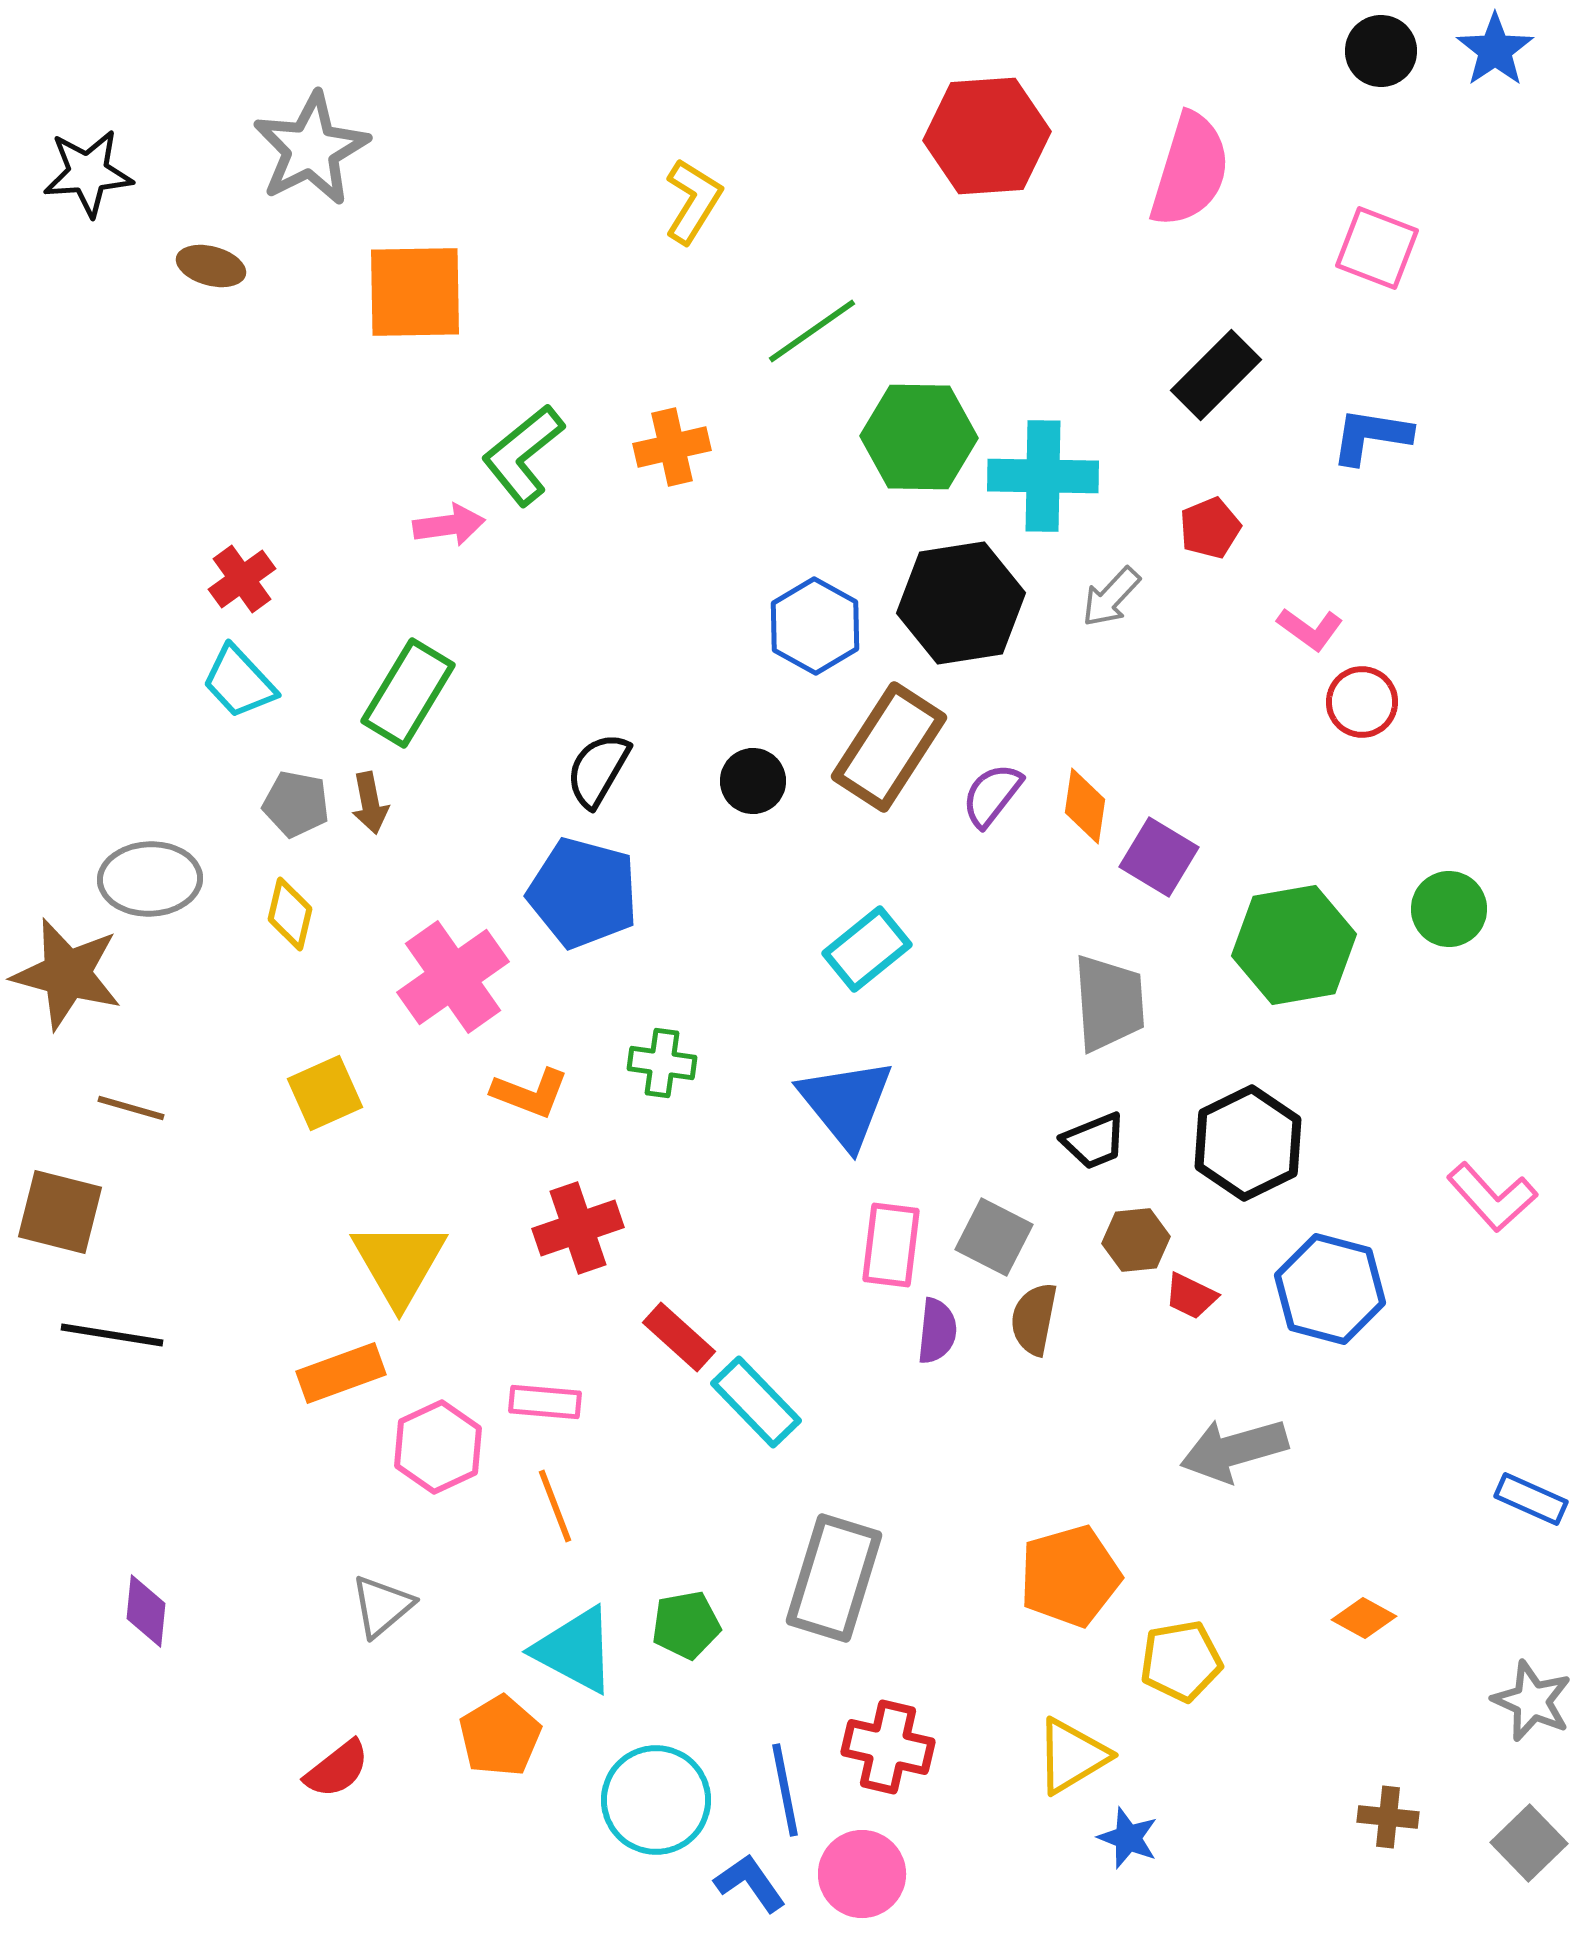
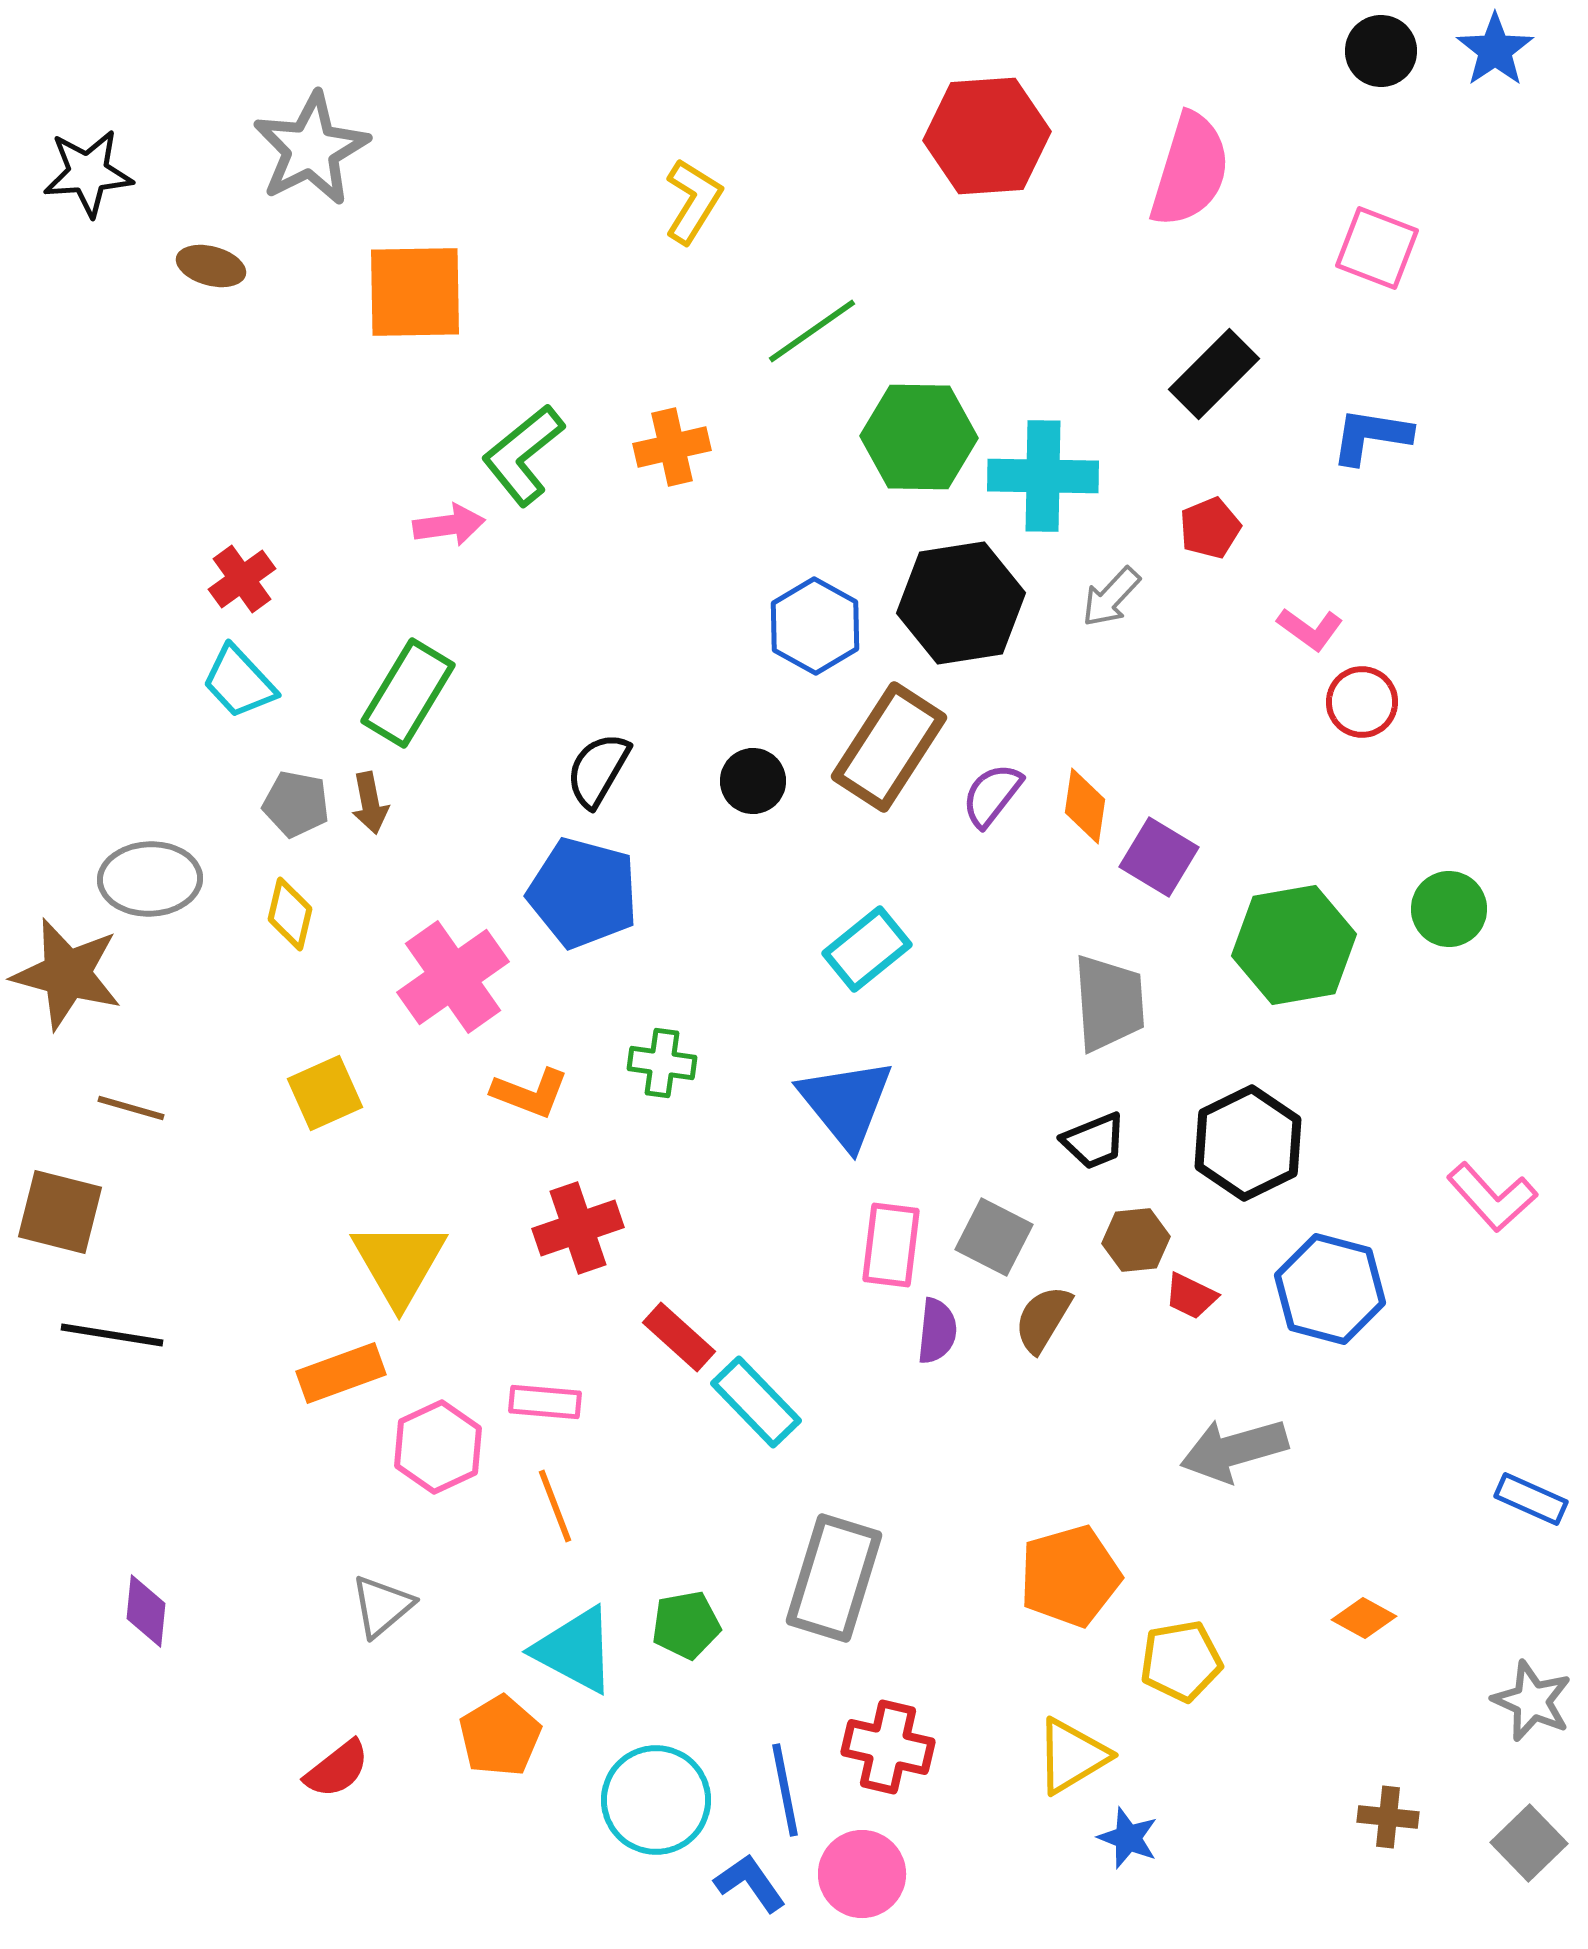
black rectangle at (1216, 375): moved 2 px left, 1 px up
brown semicircle at (1034, 1319): moved 9 px right; rotated 20 degrees clockwise
